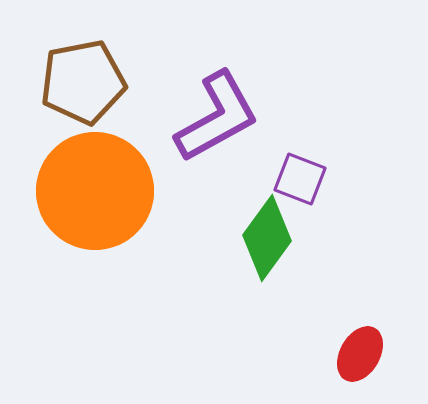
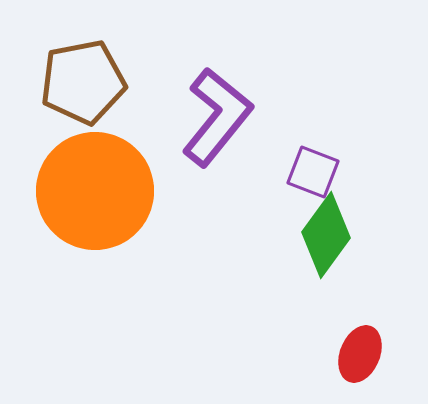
purple L-shape: rotated 22 degrees counterclockwise
purple square: moved 13 px right, 7 px up
green diamond: moved 59 px right, 3 px up
red ellipse: rotated 8 degrees counterclockwise
